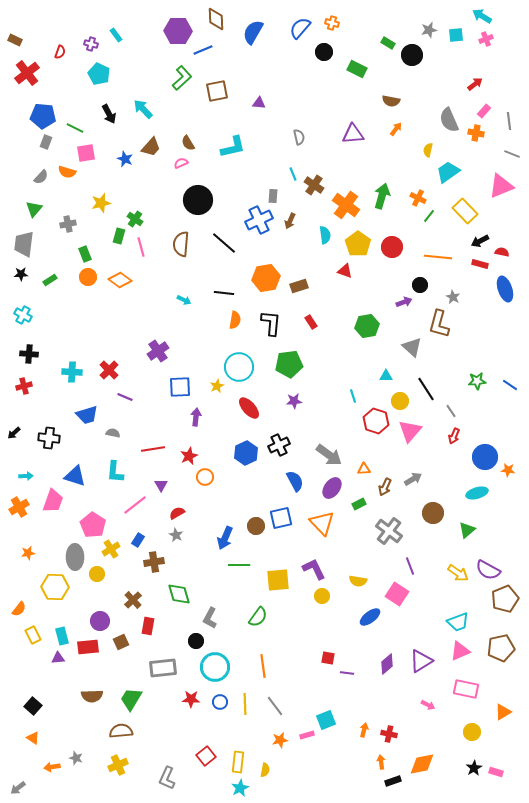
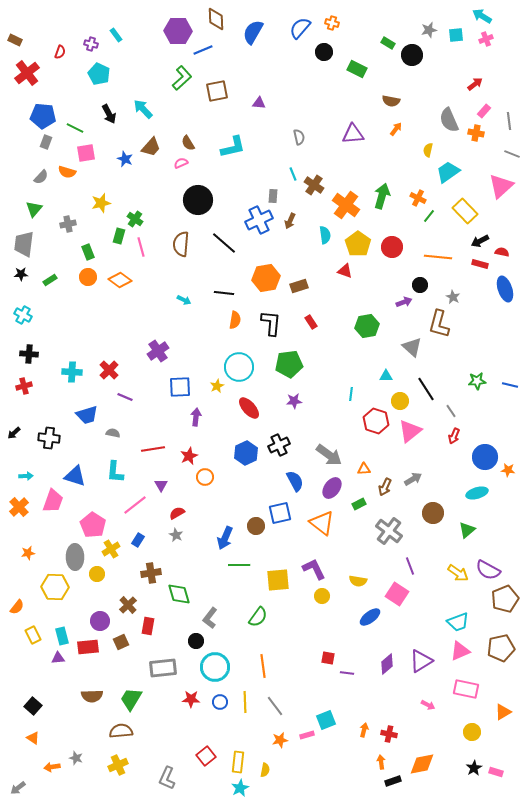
pink triangle at (501, 186): rotated 20 degrees counterclockwise
green rectangle at (85, 254): moved 3 px right, 2 px up
blue line at (510, 385): rotated 21 degrees counterclockwise
cyan line at (353, 396): moved 2 px left, 2 px up; rotated 24 degrees clockwise
pink triangle at (410, 431): rotated 10 degrees clockwise
orange cross at (19, 507): rotated 12 degrees counterclockwise
blue square at (281, 518): moved 1 px left, 5 px up
orange triangle at (322, 523): rotated 8 degrees counterclockwise
brown cross at (154, 562): moved 3 px left, 11 px down
brown cross at (133, 600): moved 5 px left, 5 px down
orange semicircle at (19, 609): moved 2 px left, 2 px up
gray L-shape at (210, 618): rotated 10 degrees clockwise
yellow line at (245, 704): moved 2 px up
